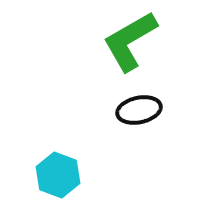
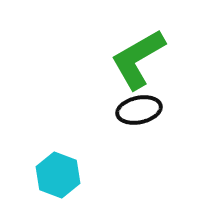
green L-shape: moved 8 px right, 18 px down
